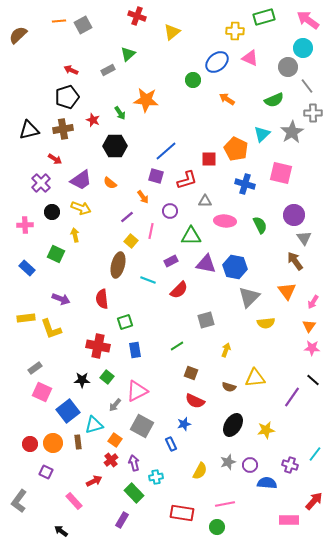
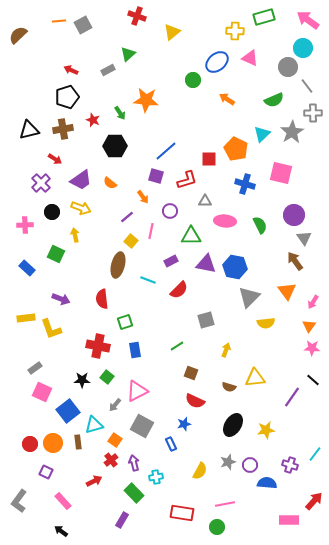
pink rectangle at (74, 501): moved 11 px left
